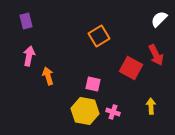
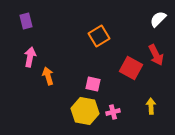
white semicircle: moved 1 px left
pink arrow: moved 1 px right, 1 px down
pink cross: rotated 32 degrees counterclockwise
